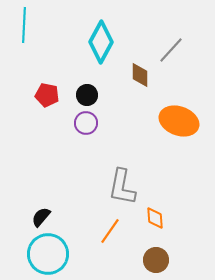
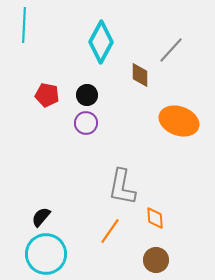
cyan circle: moved 2 px left
